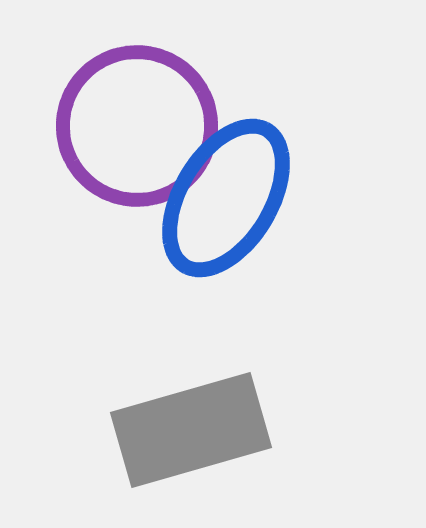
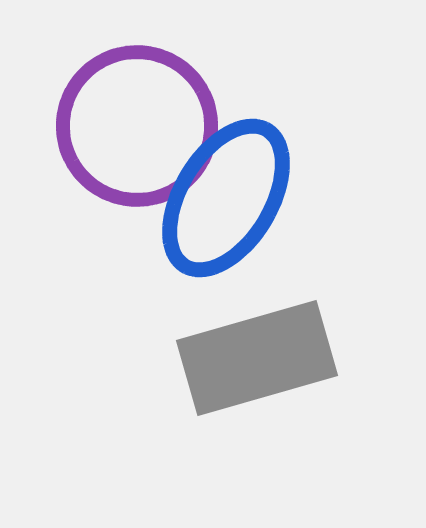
gray rectangle: moved 66 px right, 72 px up
